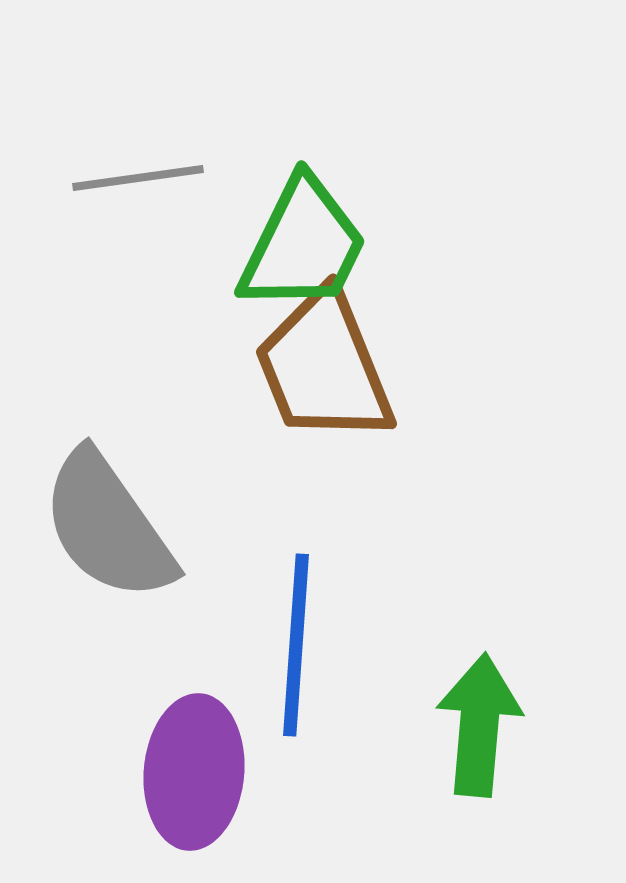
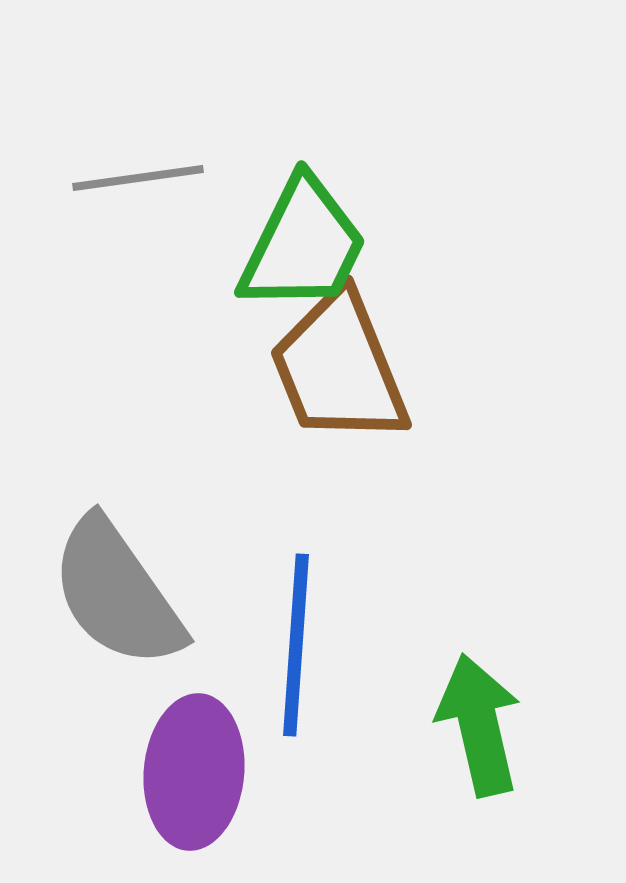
brown trapezoid: moved 15 px right, 1 px down
gray semicircle: moved 9 px right, 67 px down
green arrow: rotated 18 degrees counterclockwise
